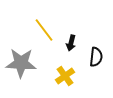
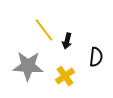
black arrow: moved 4 px left, 2 px up
gray star: moved 7 px right, 3 px down
